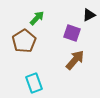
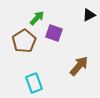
purple square: moved 18 px left
brown arrow: moved 4 px right, 6 px down
